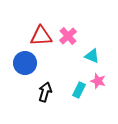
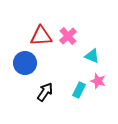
black arrow: rotated 18 degrees clockwise
